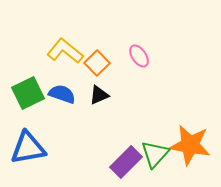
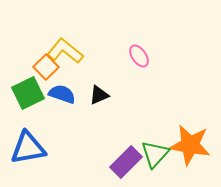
orange square: moved 51 px left, 4 px down
